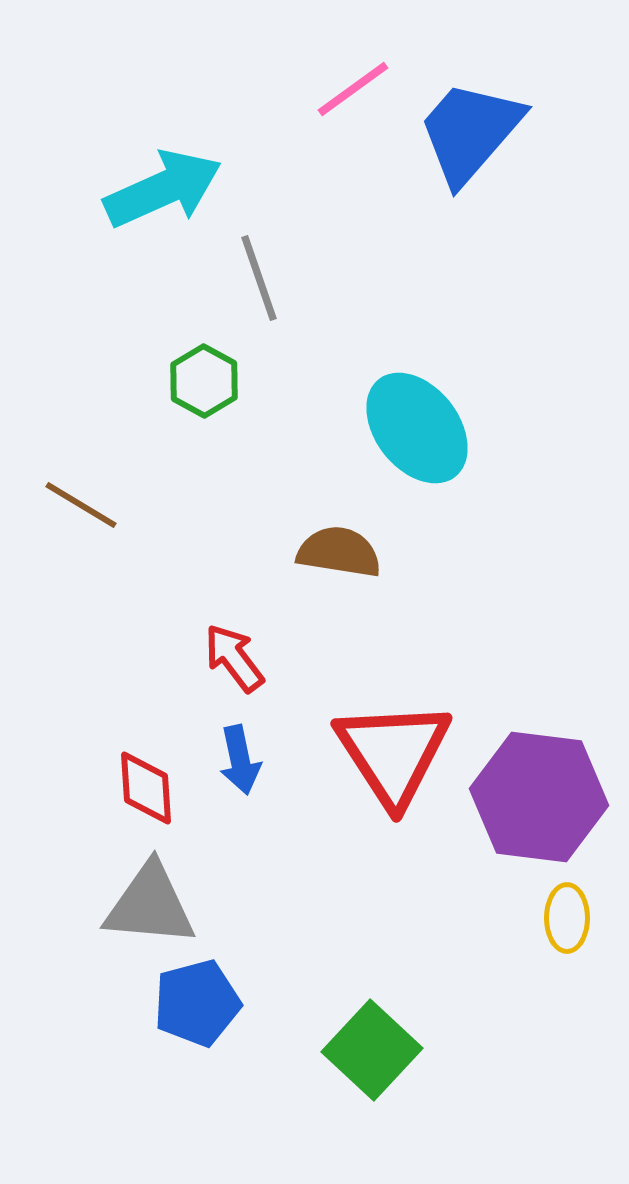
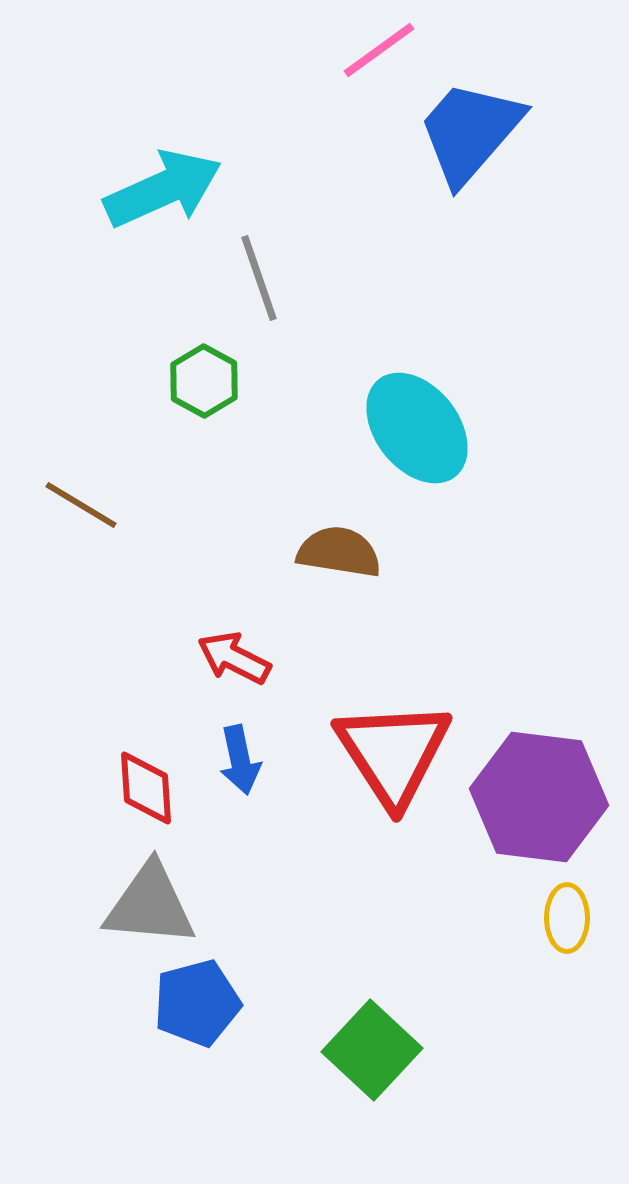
pink line: moved 26 px right, 39 px up
red arrow: rotated 26 degrees counterclockwise
